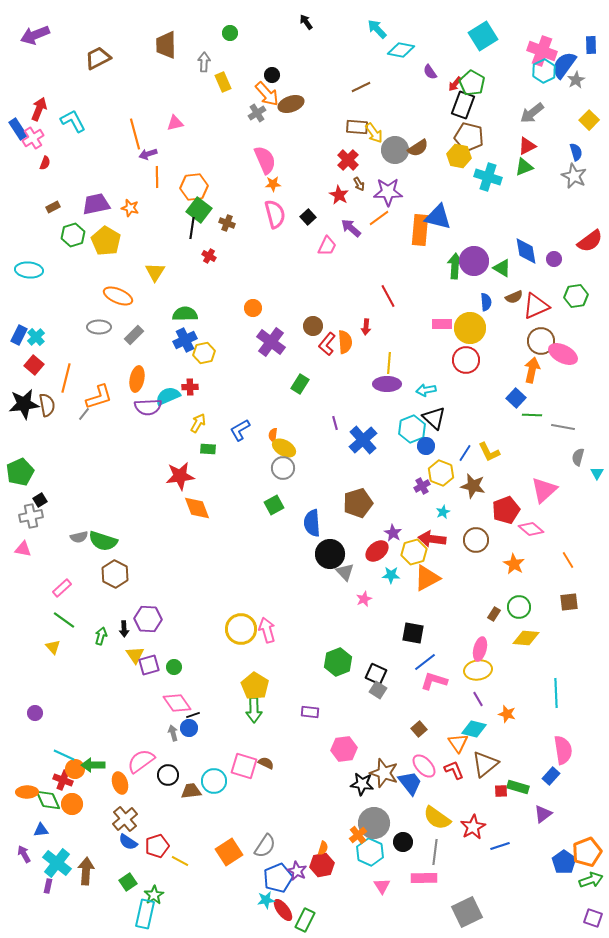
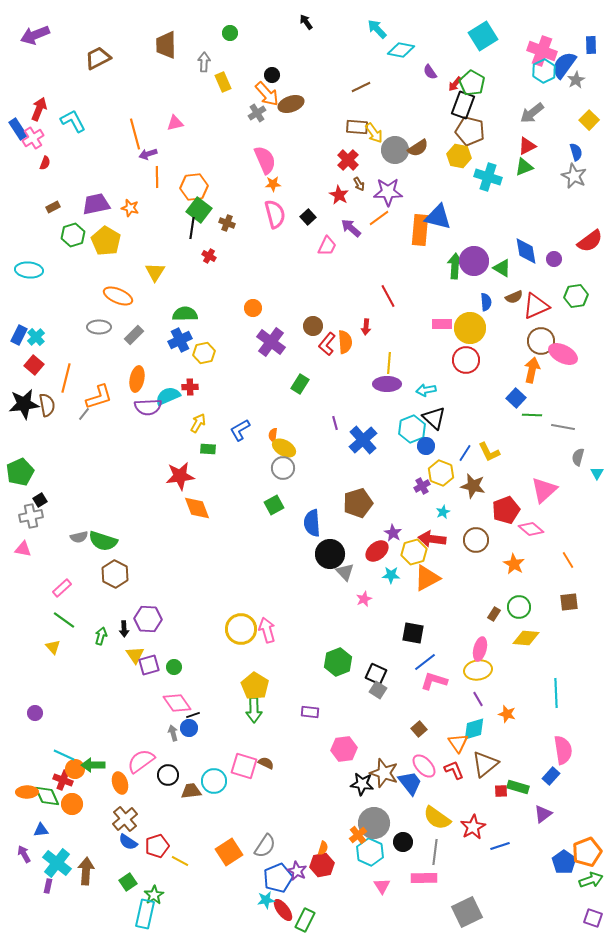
brown pentagon at (469, 137): moved 1 px right, 6 px up
blue cross at (185, 340): moved 5 px left
cyan diamond at (474, 729): rotated 30 degrees counterclockwise
green diamond at (48, 800): moved 1 px left, 4 px up
